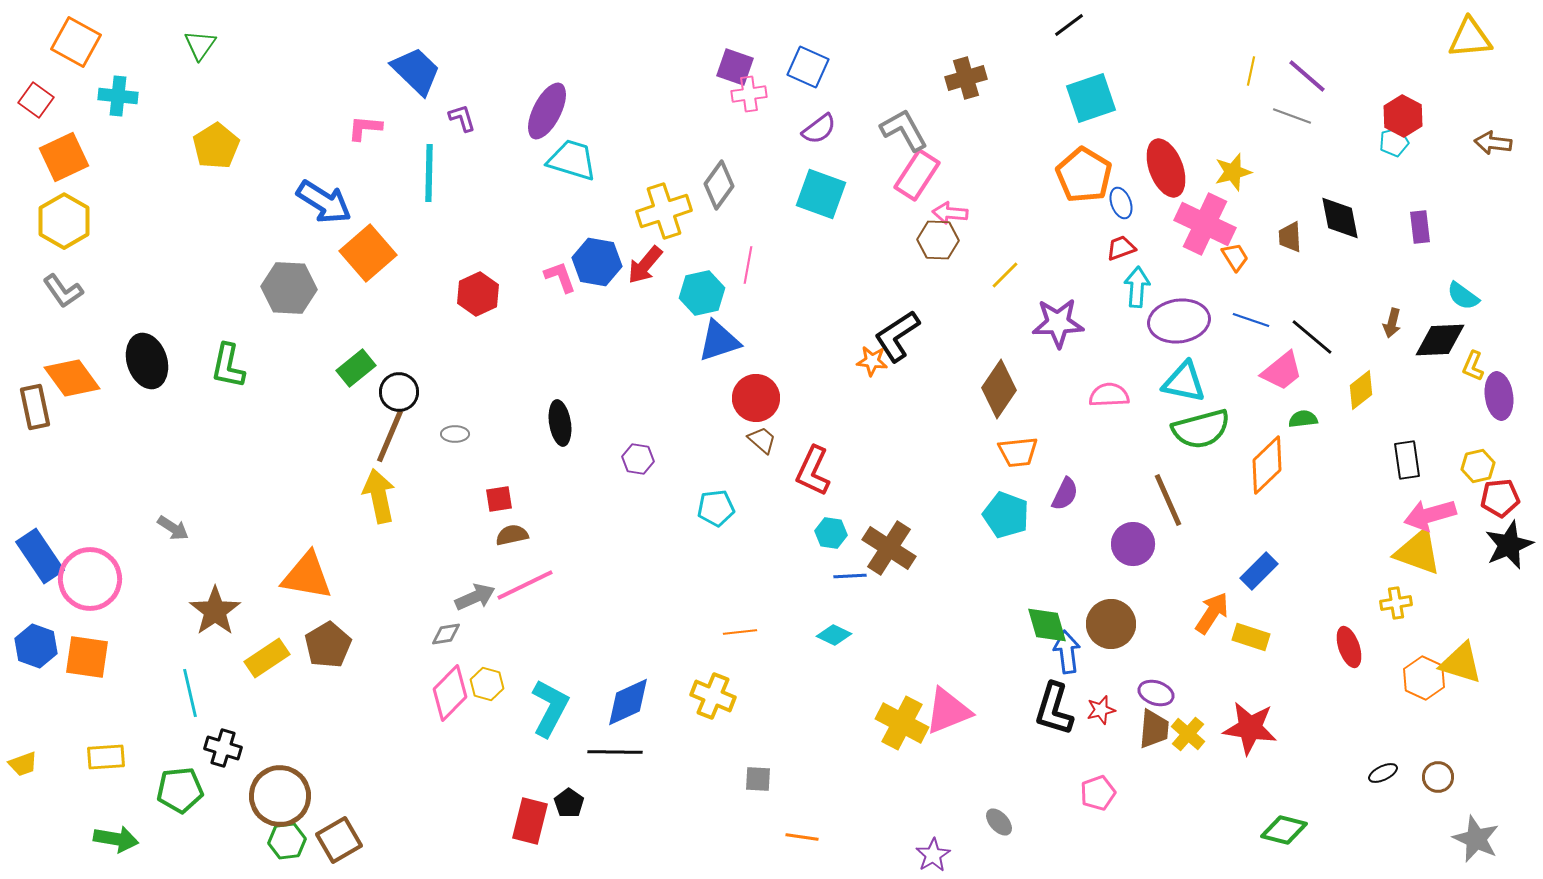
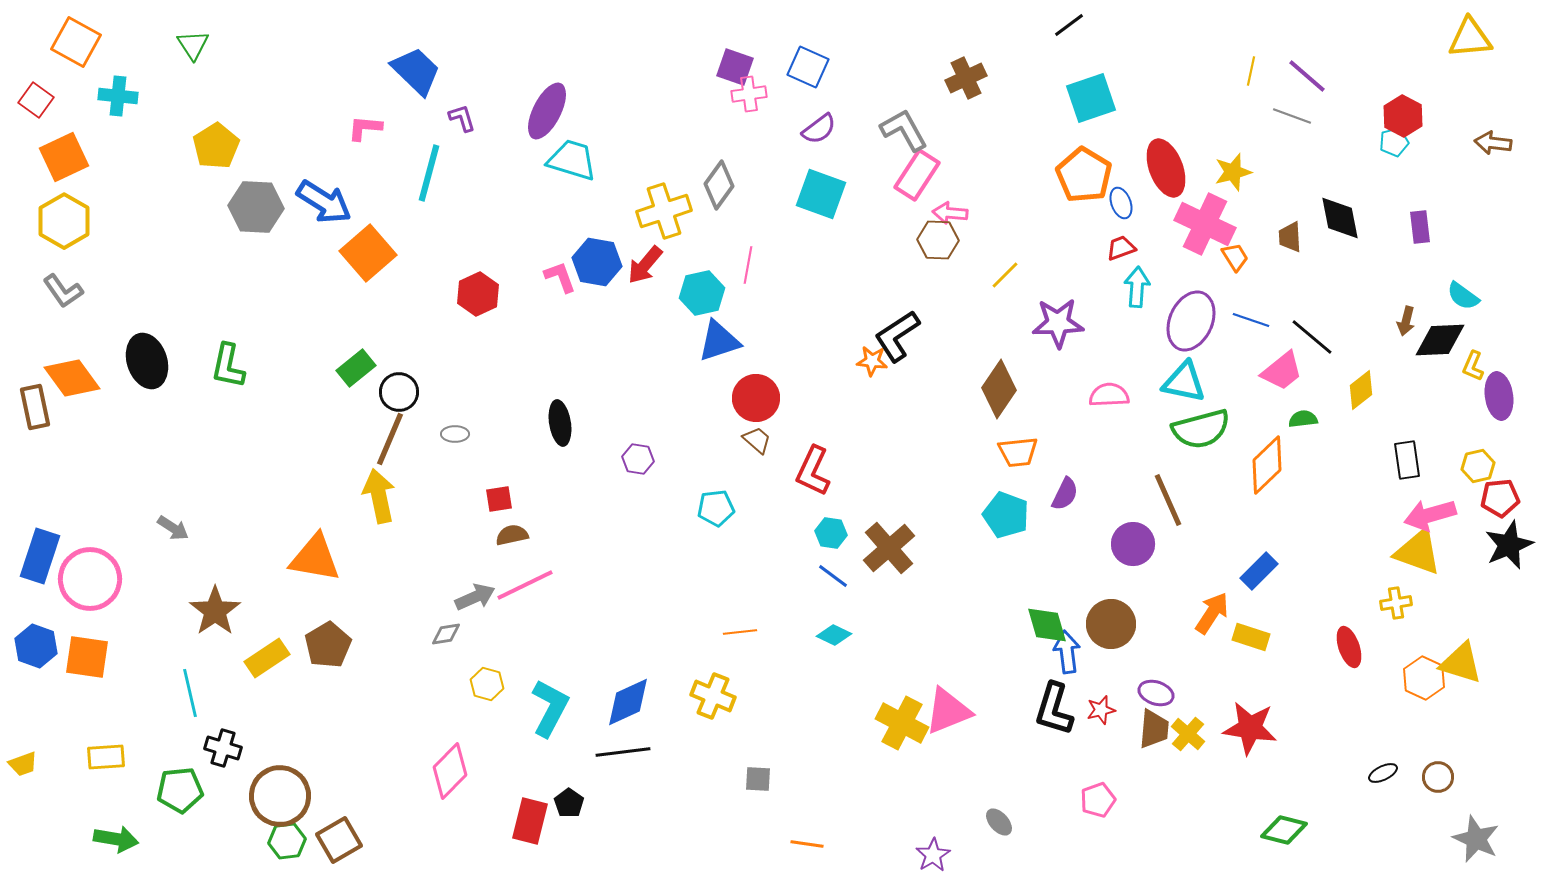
green triangle at (200, 45): moved 7 px left; rotated 8 degrees counterclockwise
brown cross at (966, 78): rotated 9 degrees counterclockwise
cyan line at (429, 173): rotated 14 degrees clockwise
gray hexagon at (289, 288): moved 33 px left, 81 px up
purple ellipse at (1179, 321): moved 12 px right; rotated 58 degrees counterclockwise
brown arrow at (1392, 323): moved 14 px right, 2 px up
brown line at (390, 436): moved 3 px down
brown trapezoid at (762, 440): moved 5 px left
brown cross at (889, 548): rotated 16 degrees clockwise
blue rectangle at (40, 556): rotated 52 degrees clockwise
orange triangle at (307, 576): moved 8 px right, 18 px up
blue line at (850, 576): moved 17 px left; rotated 40 degrees clockwise
pink diamond at (450, 693): moved 78 px down
black line at (615, 752): moved 8 px right; rotated 8 degrees counterclockwise
pink pentagon at (1098, 793): moved 7 px down
orange line at (802, 837): moved 5 px right, 7 px down
